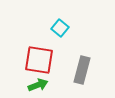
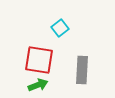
cyan square: rotated 12 degrees clockwise
gray rectangle: rotated 12 degrees counterclockwise
